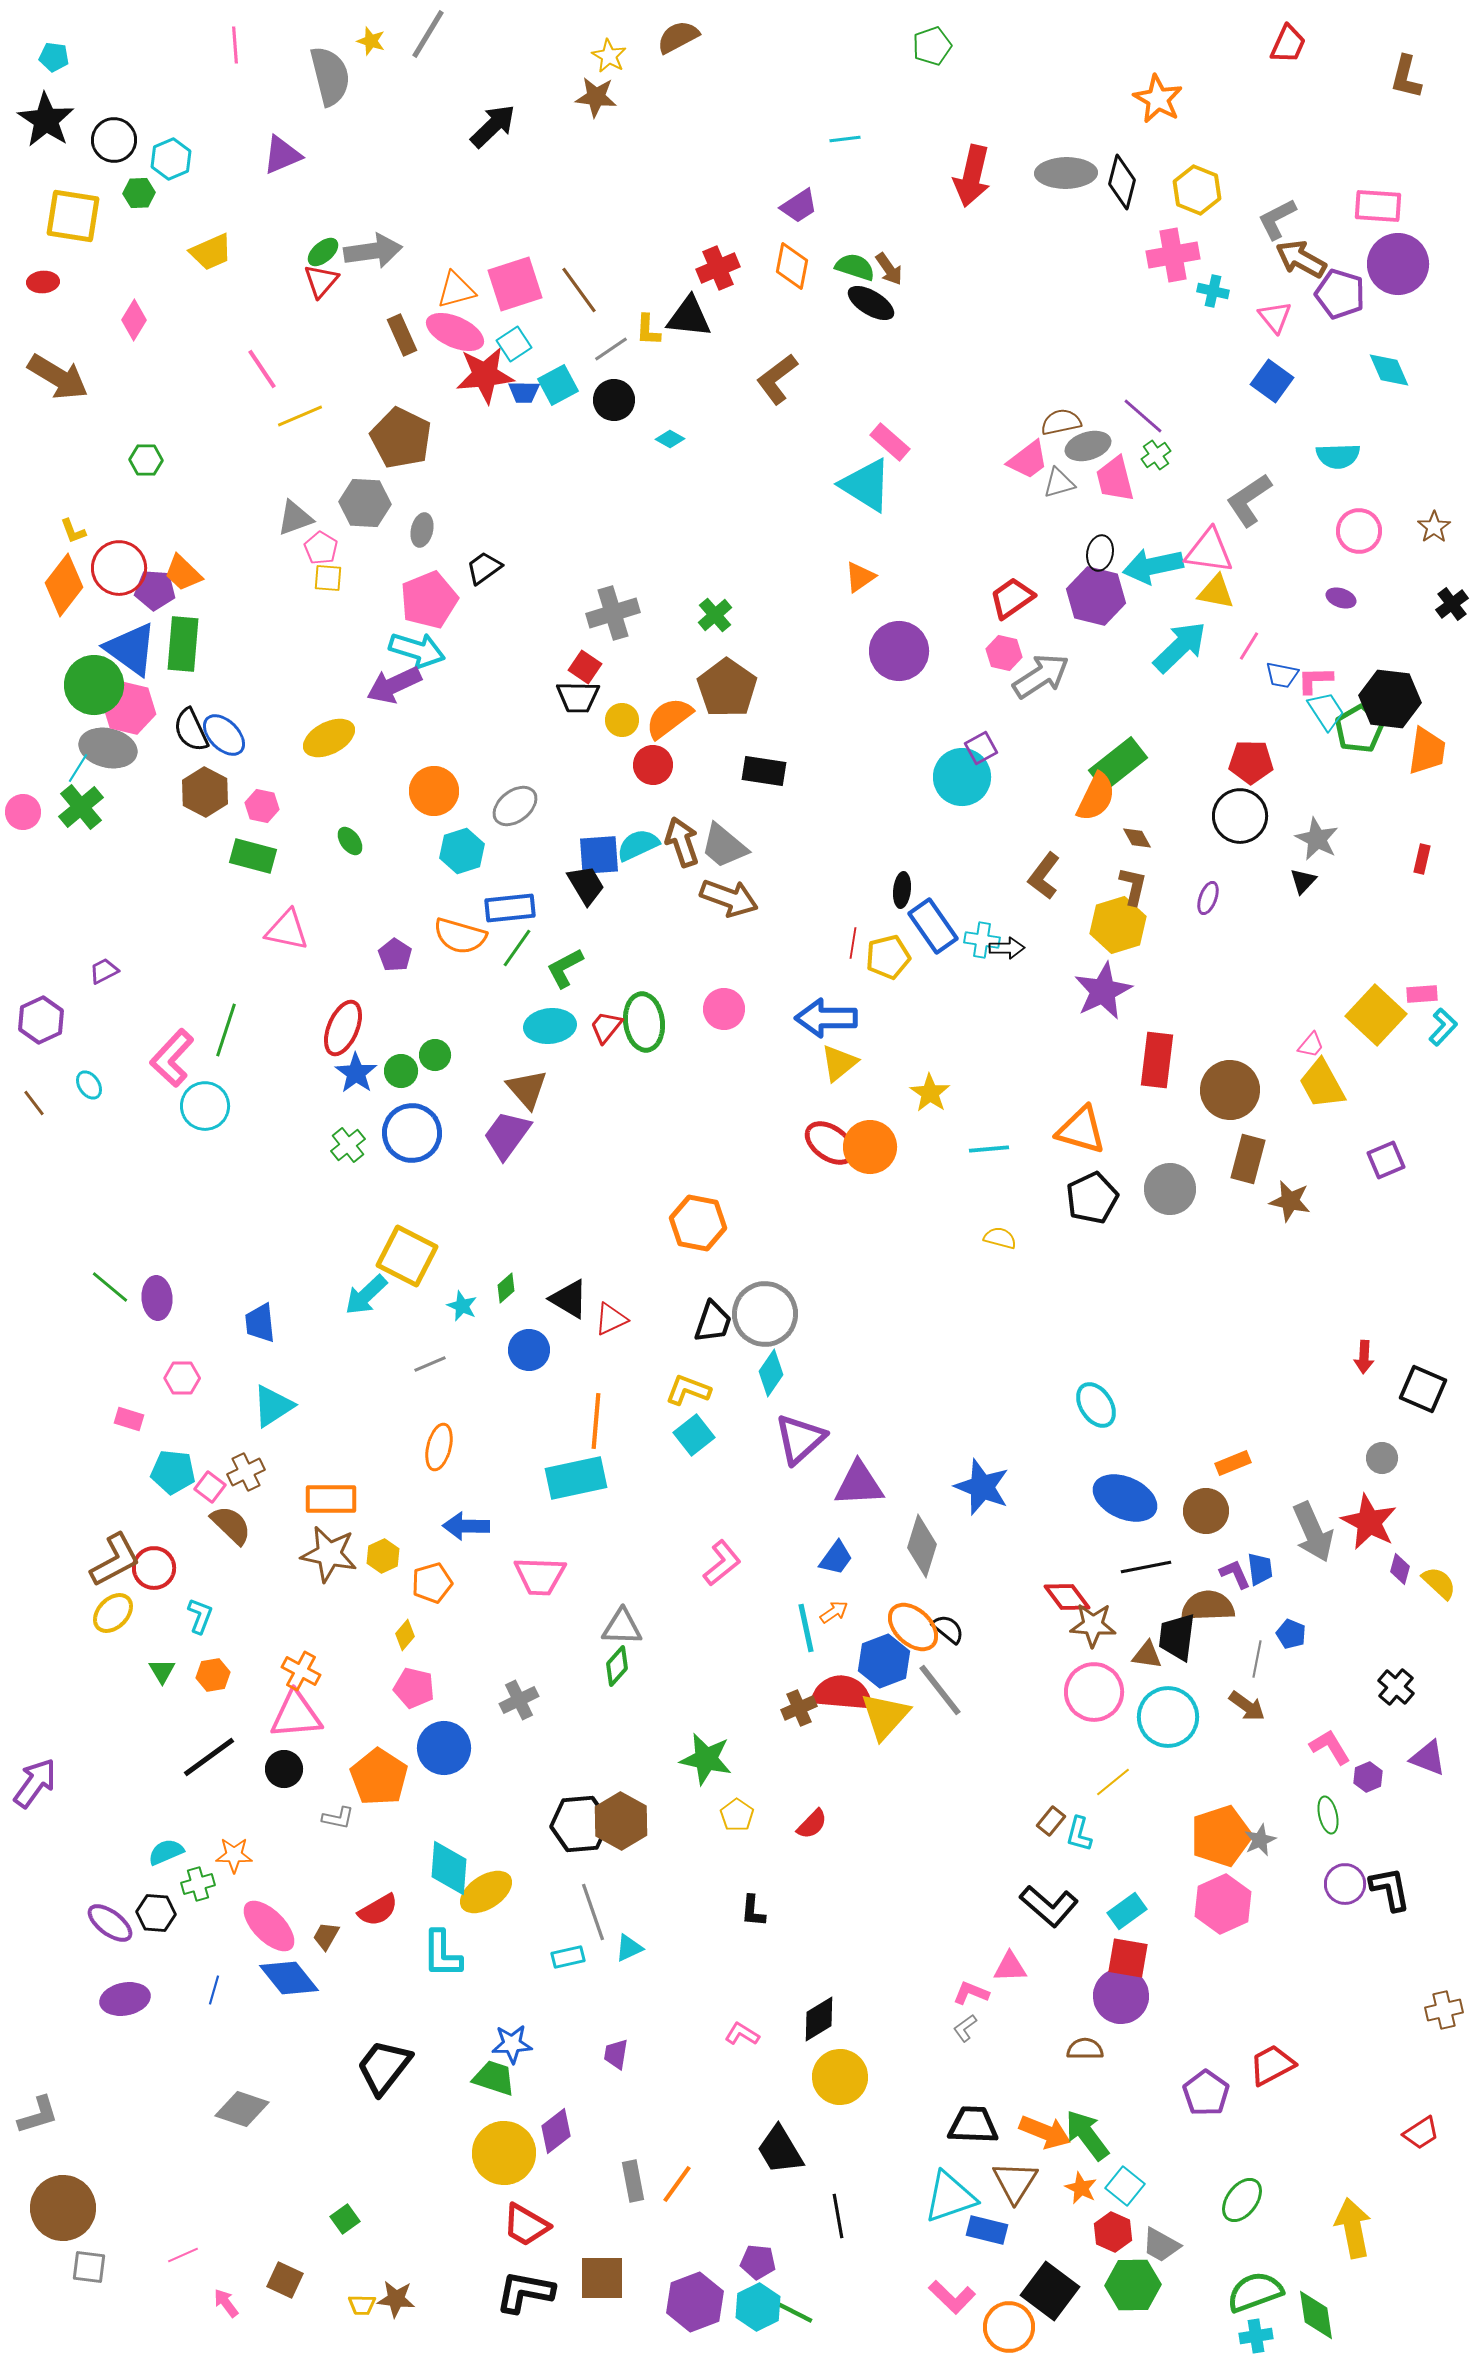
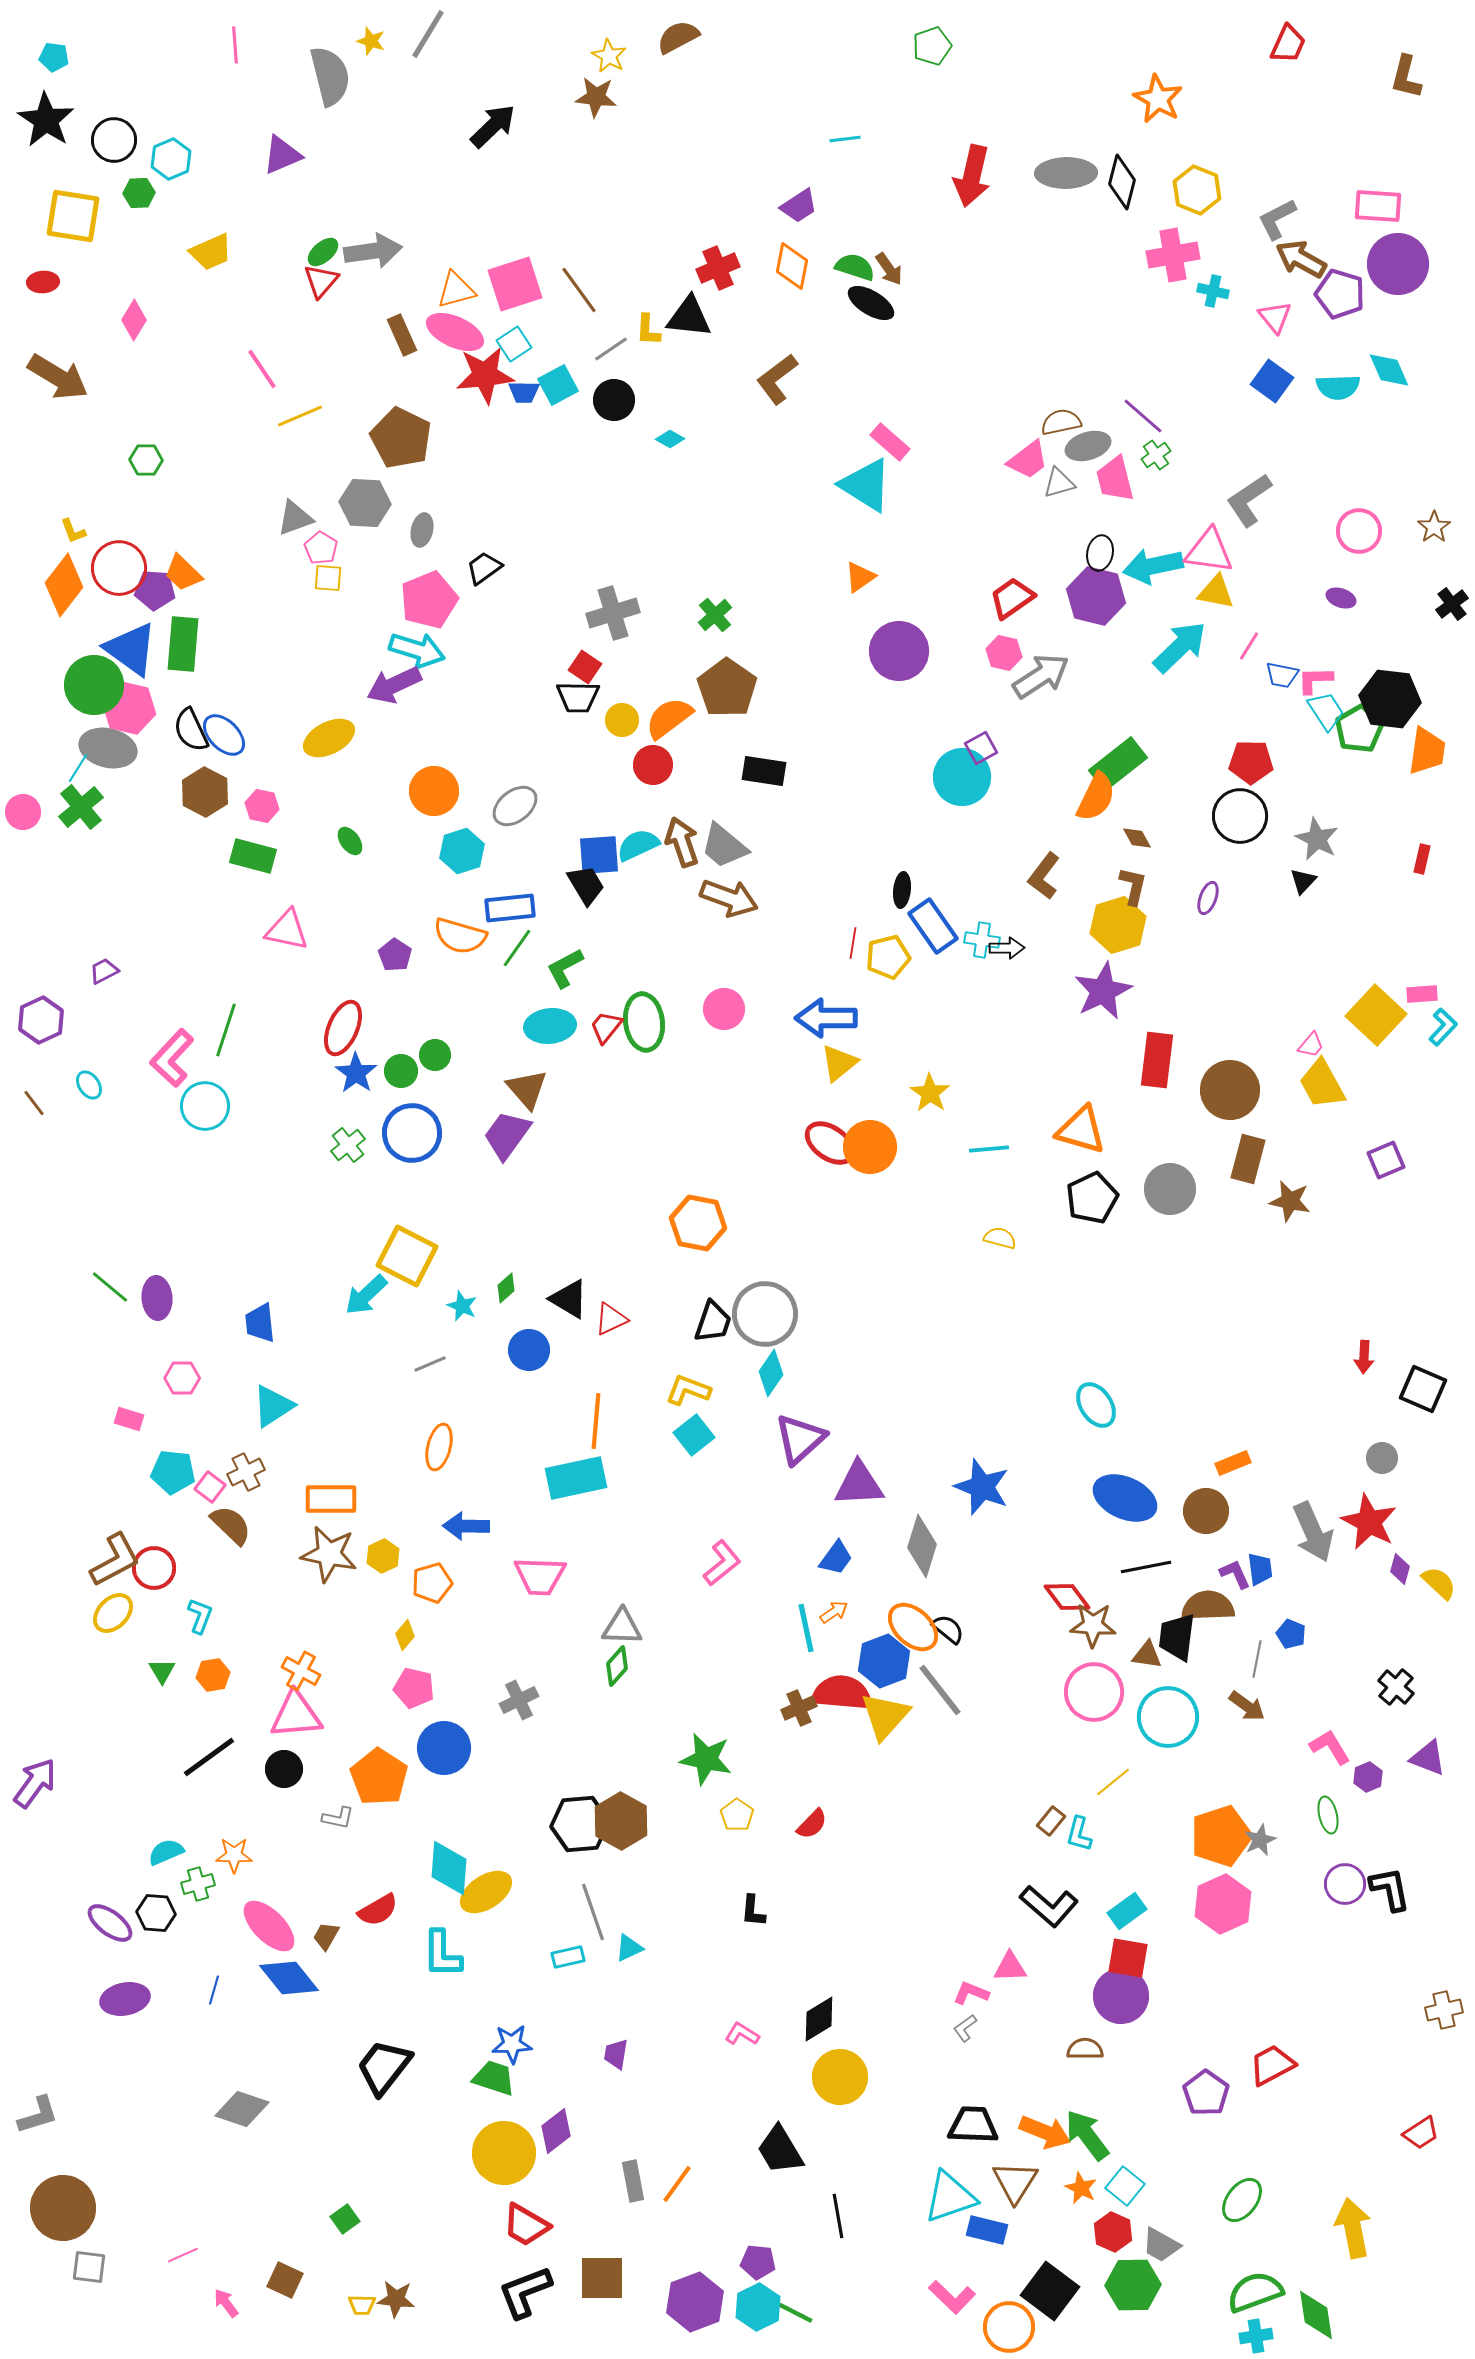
cyan semicircle at (1338, 456): moved 69 px up
black L-shape at (525, 2292): rotated 32 degrees counterclockwise
